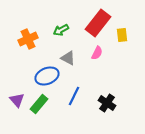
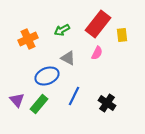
red rectangle: moved 1 px down
green arrow: moved 1 px right
